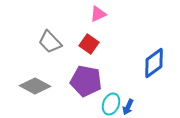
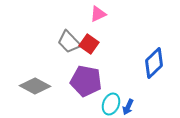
gray trapezoid: moved 19 px right
blue diamond: rotated 8 degrees counterclockwise
